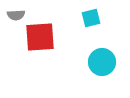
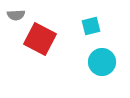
cyan square: moved 8 px down
red square: moved 2 px down; rotated 32 degrees clockwise
